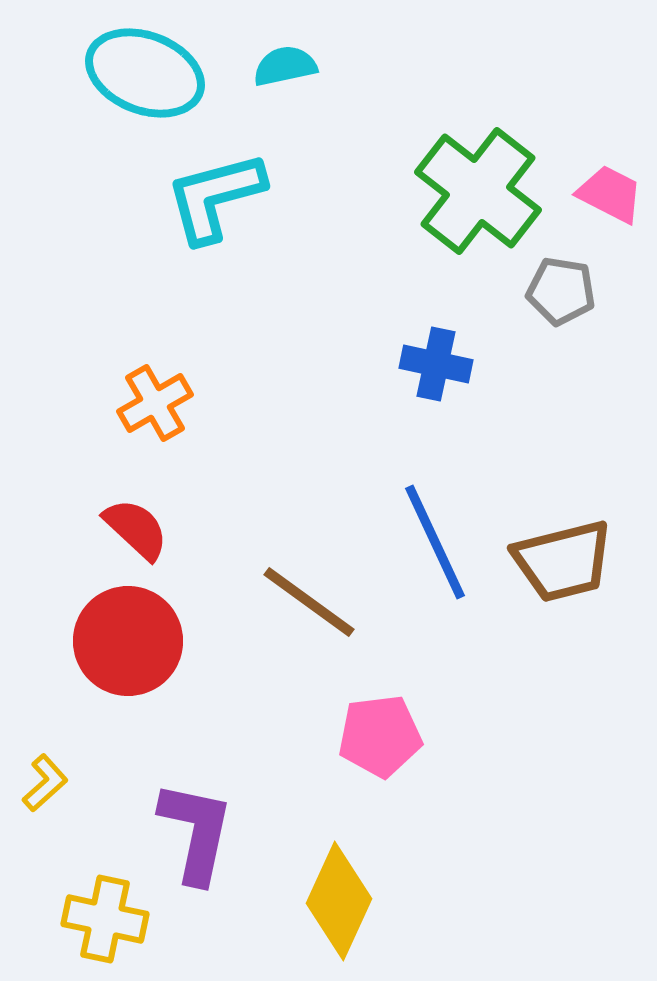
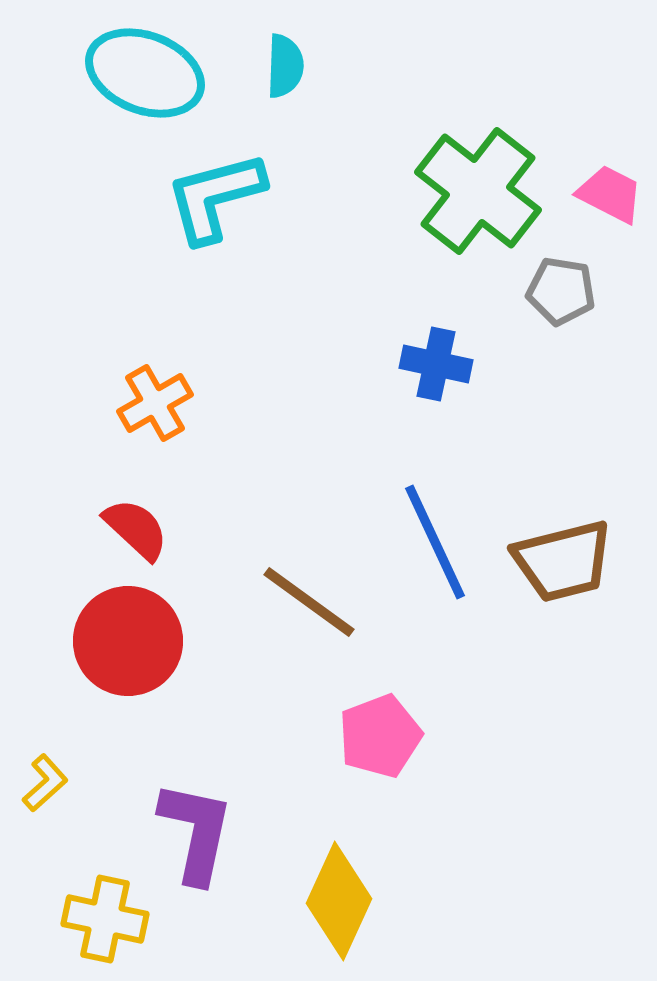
cyan semicircle: rotated 104 degrees clockwise
pink pentagon: rotated 14 degrees counterclockwise
